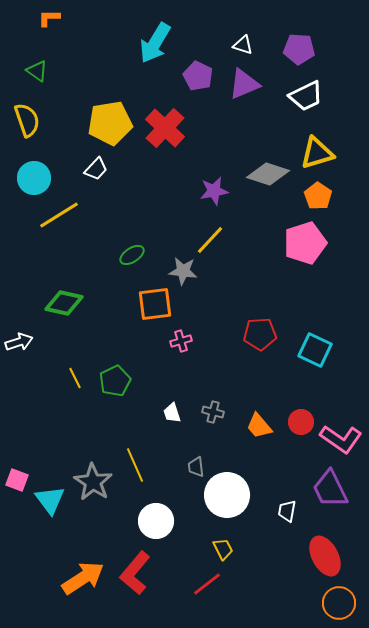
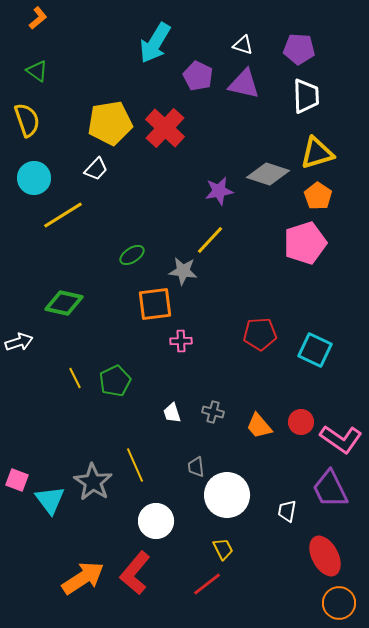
orange L-shape at (49, 18): moved 11 px left; rotated 140 degrees clockwise
purple triangle at (244, 84): rotated 36 degrees clockwise
white trapezoid at (306, 96): rotated 66 degrees counterclockwise
purple star at (214, 191): moved 5 px right
yellow line at (59, 215): moved 4 px right
pink cross at (181, 341): rotated 15 degrees clockwise
